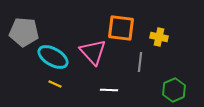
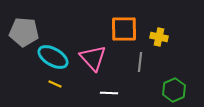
orange square: moved 3 px right, 1 px down; rotated 8 degrees counterclockwise
pink triangle: moved 6 px down
white line: moved 3 px down
